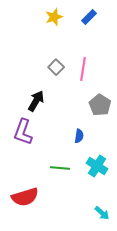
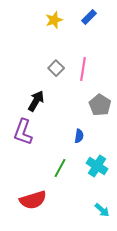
yellow star: moved 3 px down
gray square: moved 1 px down
green line: rotated 66 degrees counterclockwise
red semicircle: moved 8 px right, 3 px down
cyan arrow: moved 3 px up
